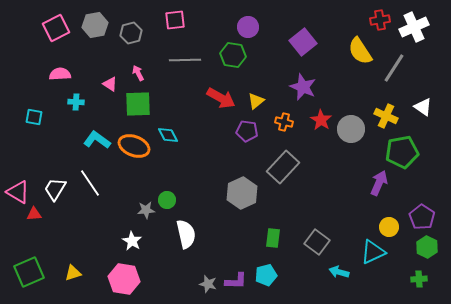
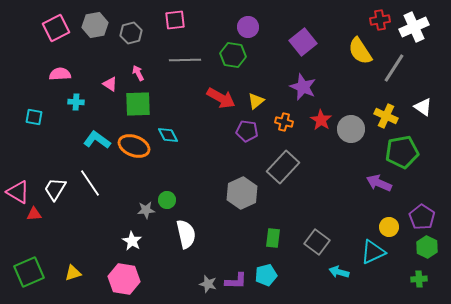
purple arrow at (379, 183): rotated 90 degrees counterclockwise
